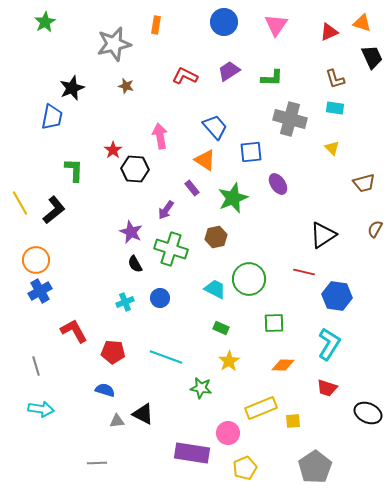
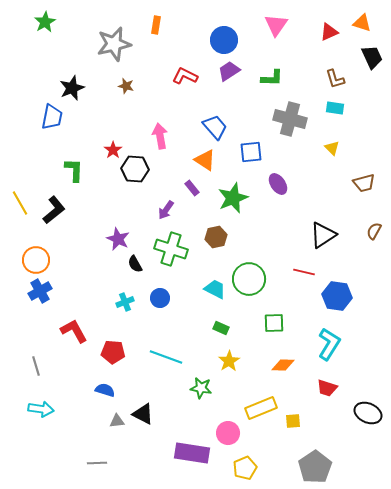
blue circle at (224, 22): moved 18 px down
brown semicircle at (375, 229): moved 1 px left, 2 px down
purple star at (131, 232): moved 13 px left, 7 px down
